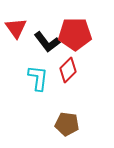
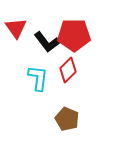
red pentagon: moved 1 px left, 1 px down
brown pentagon: moved 5 px up; rotated 15 degrees clockwise
